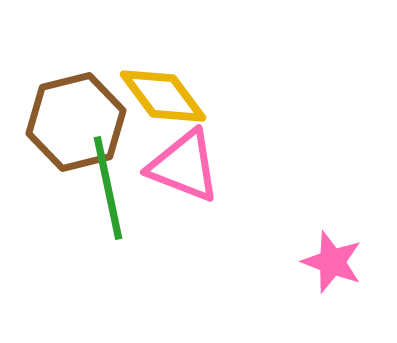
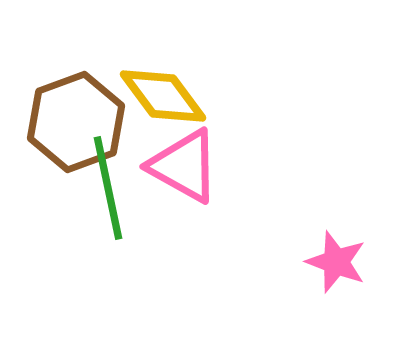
brown hexagon: rotated 6 degrees counterclockwise
pink triangle: rotated 8 degrees clockwise
pink star: moved 4 px right
